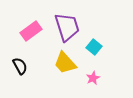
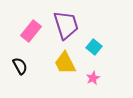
purple trapezoid: moved 1 px left, 2 px up
pink rectangle: rotated 15 degrees counterclockwise
yellow trapezoid: rotated 15 degrees clockwise
